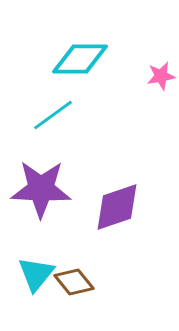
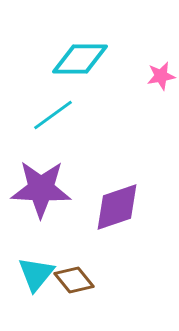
brown diamond: moved 2 px up
